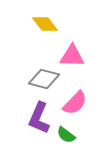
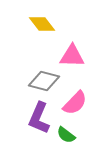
yellow diamond: moved 3 px left
gray diamond: moved 2 px down
